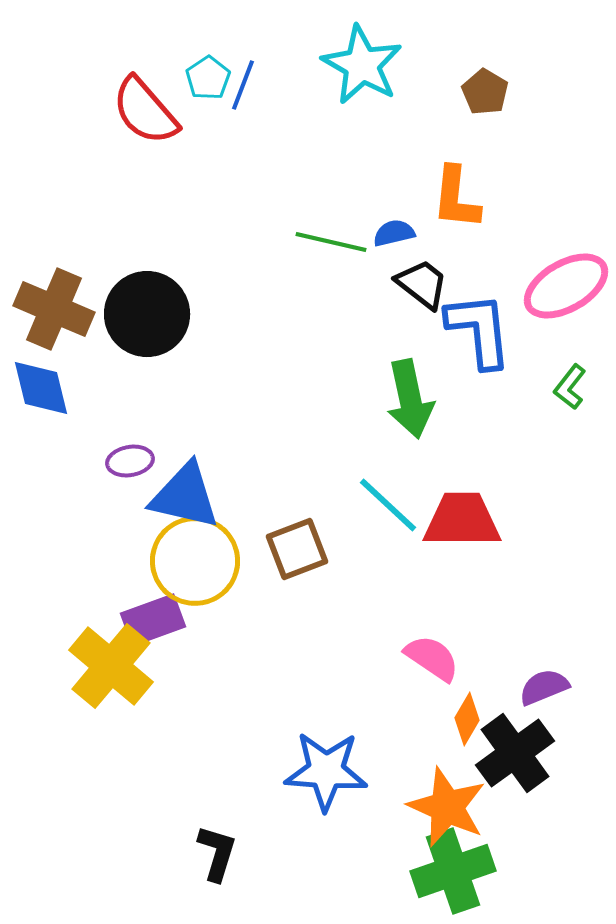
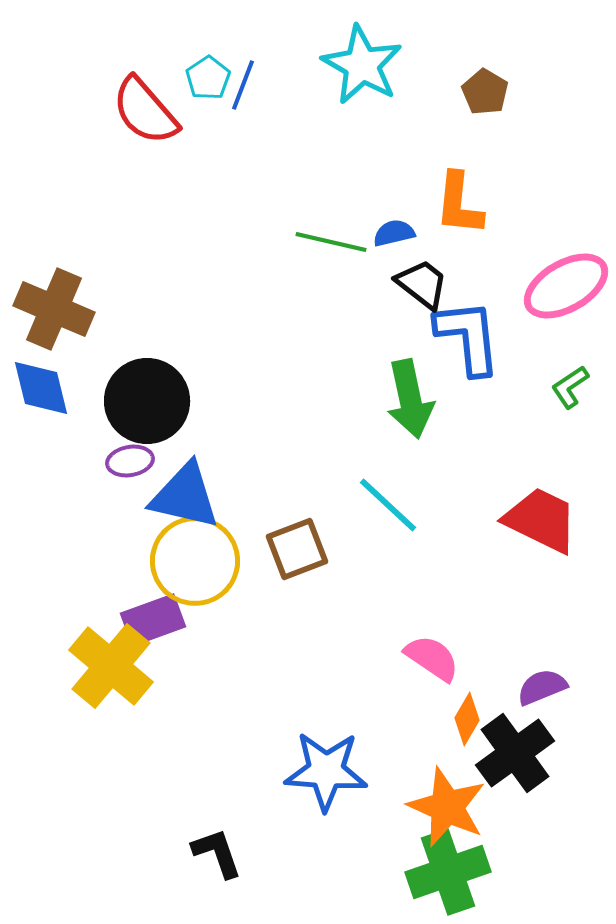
orange L-shape: moved 3 px right, 6 px down
black circle: moved 87 px down
blue L-shape: moved 11 px left, 7 px down
green L-shape: rotated 18 degrees clockwise
red trapezoid: moved 79 px right; rotated 26 degrees clockwise
purple semicircle: moved 2 px left
black L-shape: rotated 36 degrees counterclockwise
green cross: moved 5 px left, 1 px down
